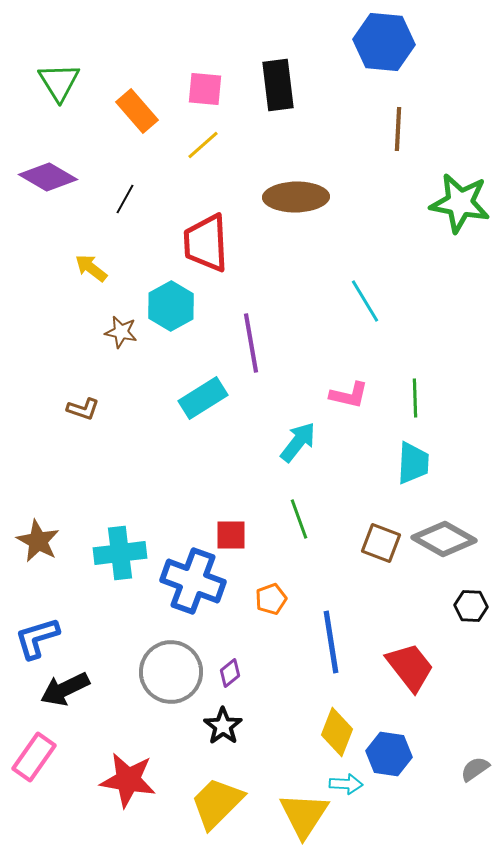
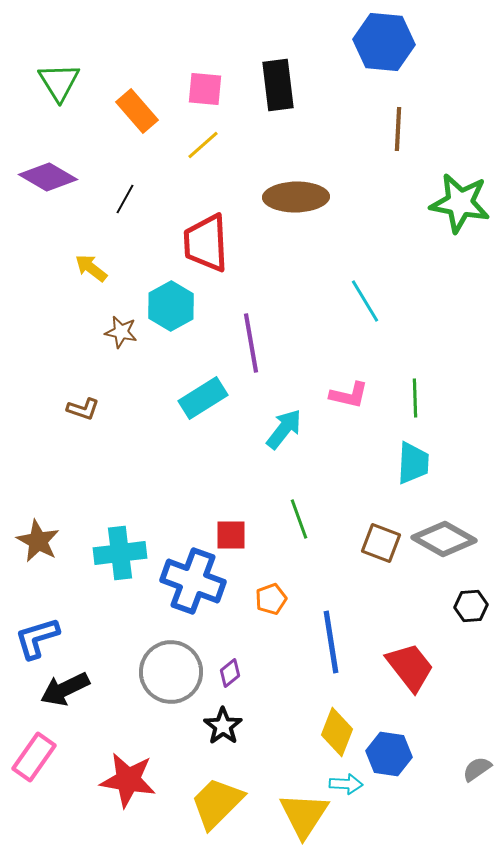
cyan arrow at (298, 442): moved 14 px left, 13 px up
black hexagon at (471, 606): rotated 8 degrees counterclockwise
gray semicircle at (475, 769): moved 2 px right
